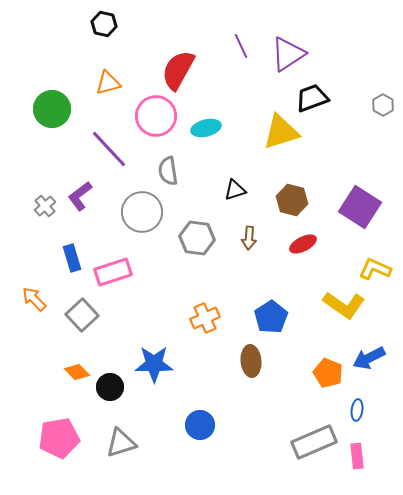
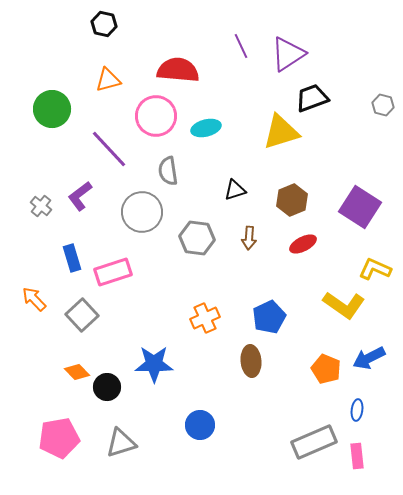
red semicircle at (178, 70): rotated 66 degrees clockwise
orange triangle at (108, 83): moved 3 px up
gray hexagon at (383, 105): rotated 15 degrees counterclockwise
brown hexagon at (292, 200): rotated 24 degrees clockwise
gray cross at (45, 206): moved 4 px left; rotated 10 degrees counterclockwise
blue pentagon at (271, 317): moved 2 px left; rotated 8 degrees clockwise
orange pentagon at (328, 373): moved 2 px left, 4 px up
black circle at (110, 387): moved 3 px left
